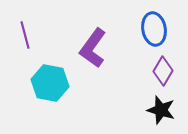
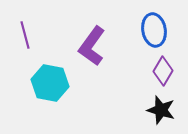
blue ellipse: moved 1 px down
purple L-shape: moved 1 px left, 2 px up
